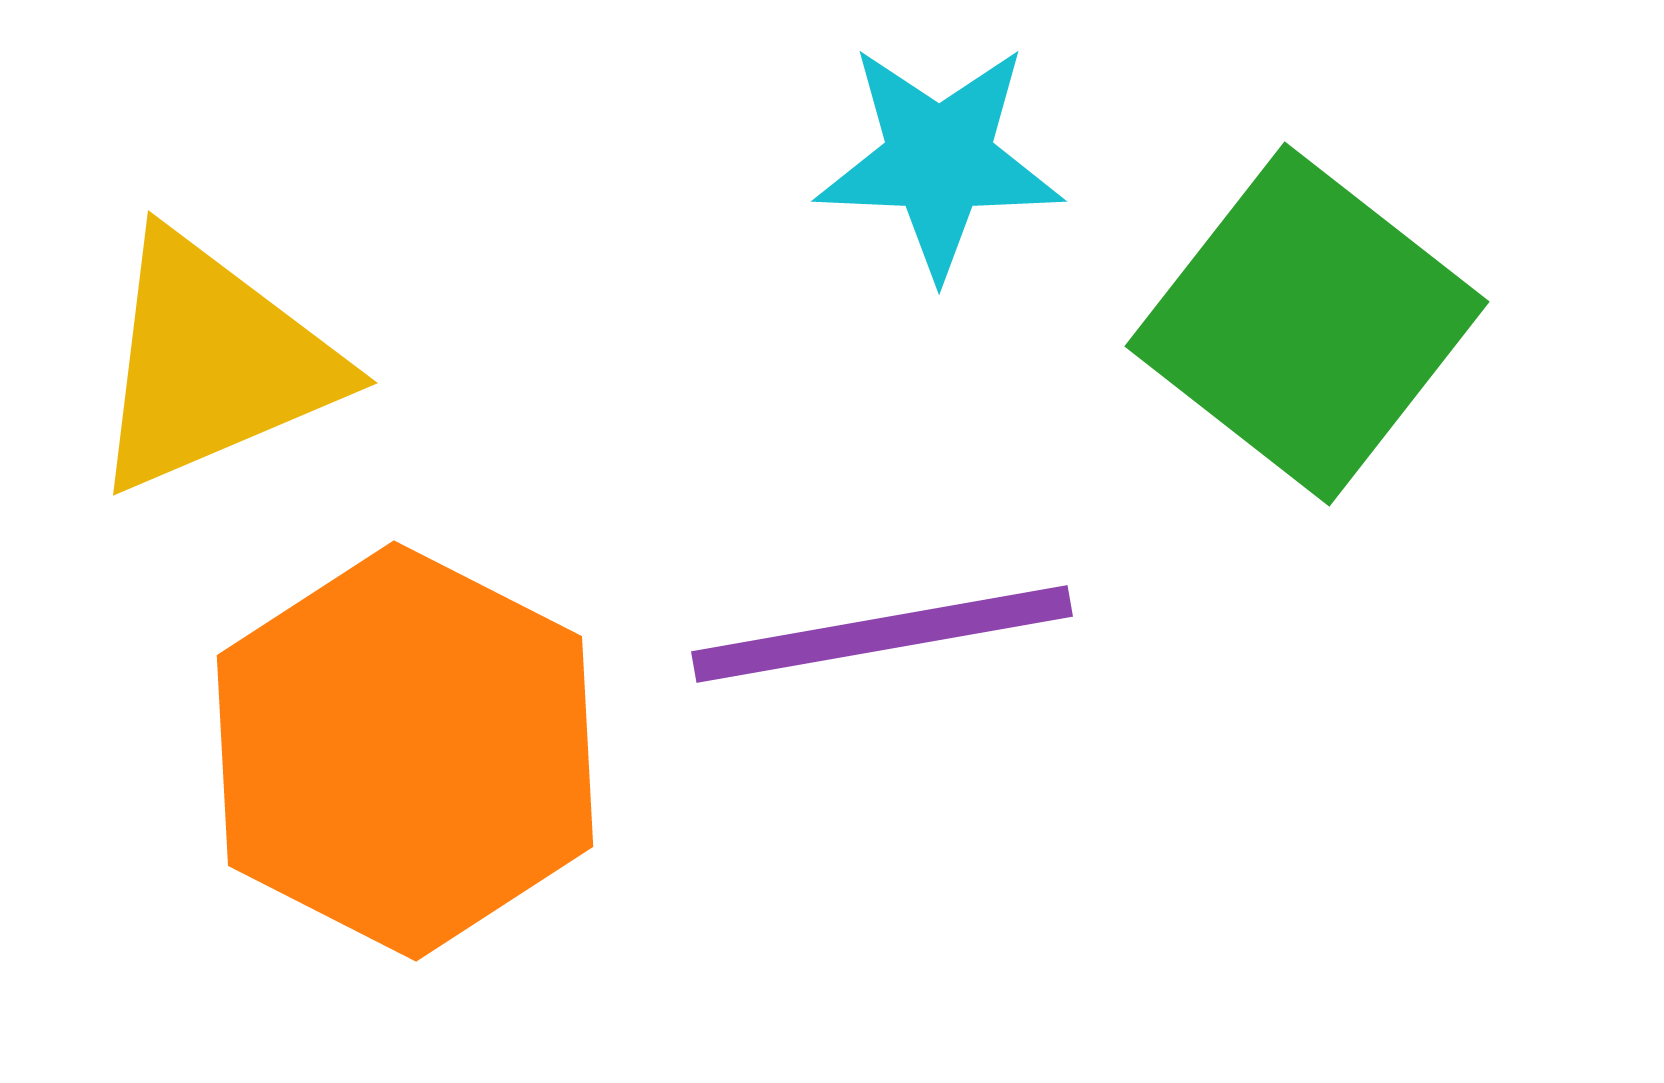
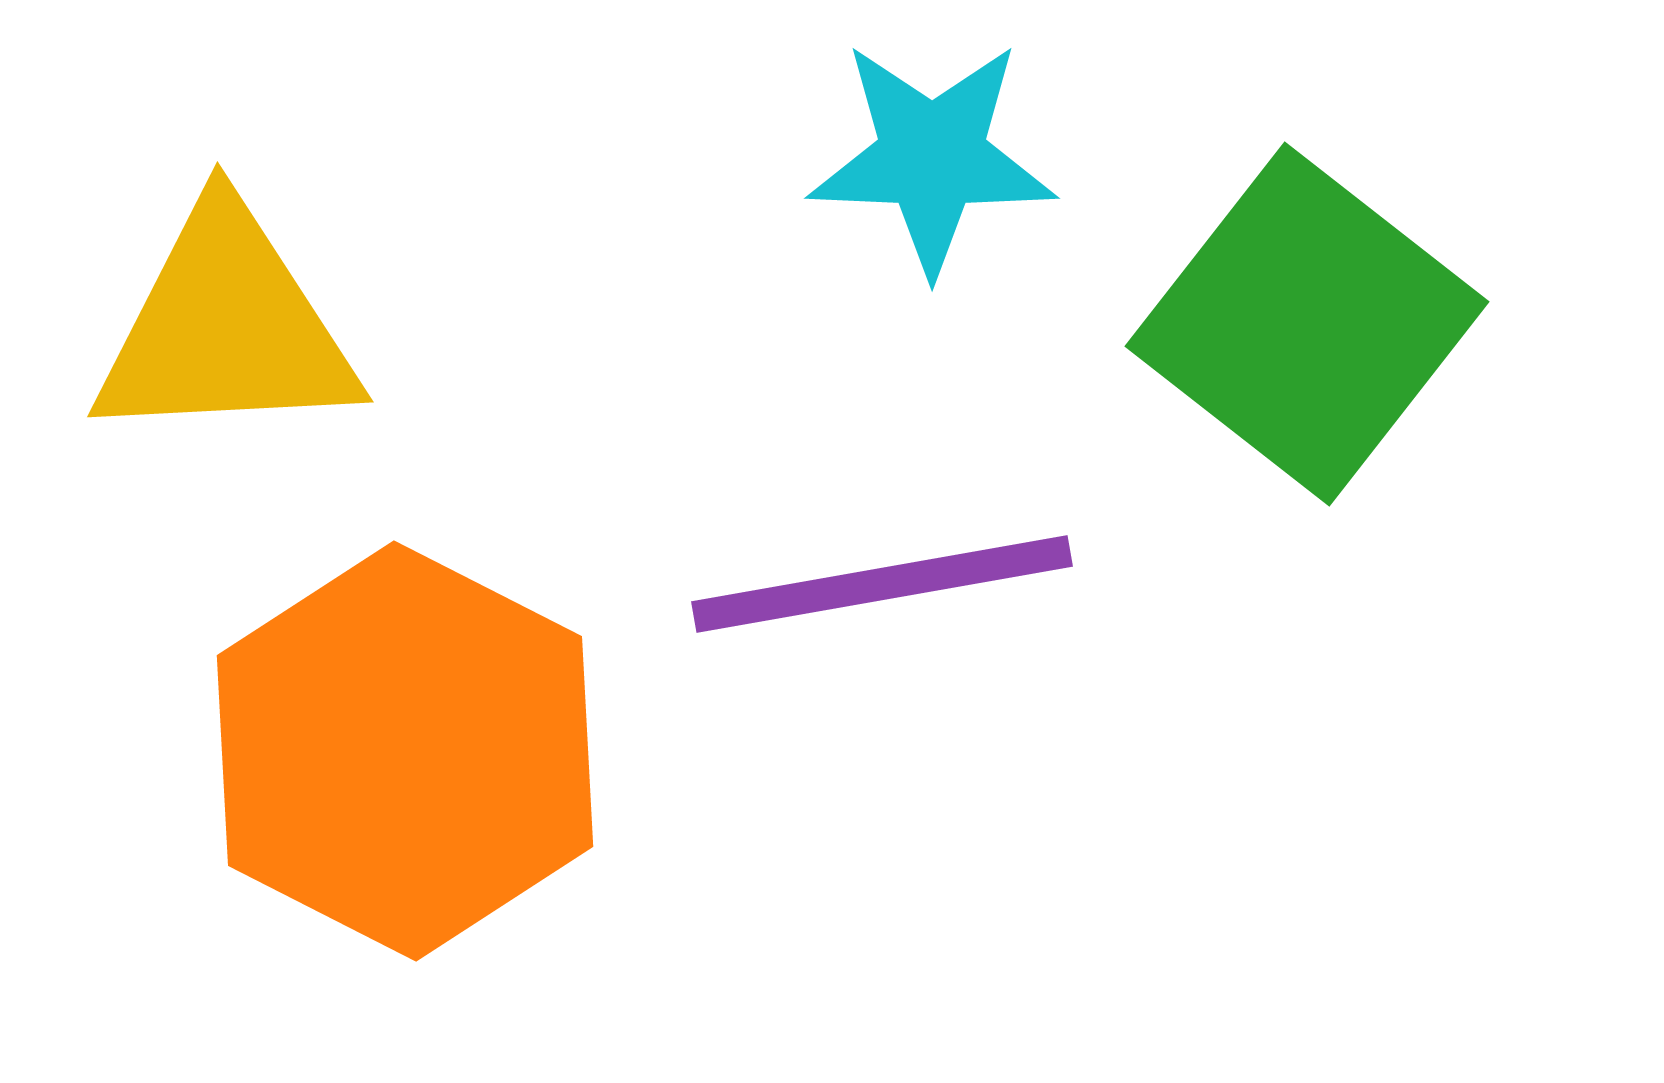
cyan star: moved 7 px left, 3 px up
yellow triangle: moved 13 px right, 36 px up; rotated 20 degrees clockwise
purple line: moved 50 px up
